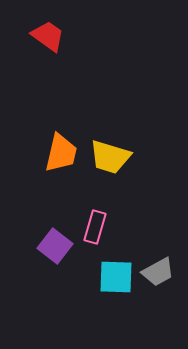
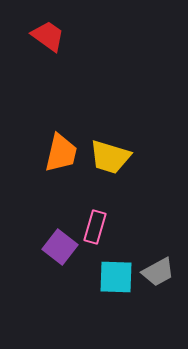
purple square: moved 5 px right, 1 px down
